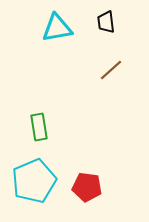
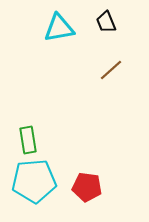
black trapezoid: rotated 15 degrees counterclockwise
cyan triangle: moved 2 px right
green rectangle: moved 11 px left, 13 px down
cyan pentagon: rotated 18 degrees clockwise
